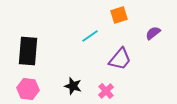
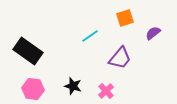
orange square: moved 6 px right, 3 px down
black rectangle: rotated 60 degrees counterclockwise
purple trapezoid: moved 1 px up
pink hexagon: moved 5 px right
